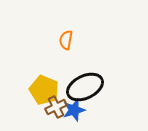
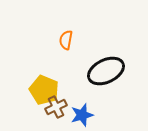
black ellipse: moved 21 px right, 16 px up
blue star: moved 8 px right, 5 px down
